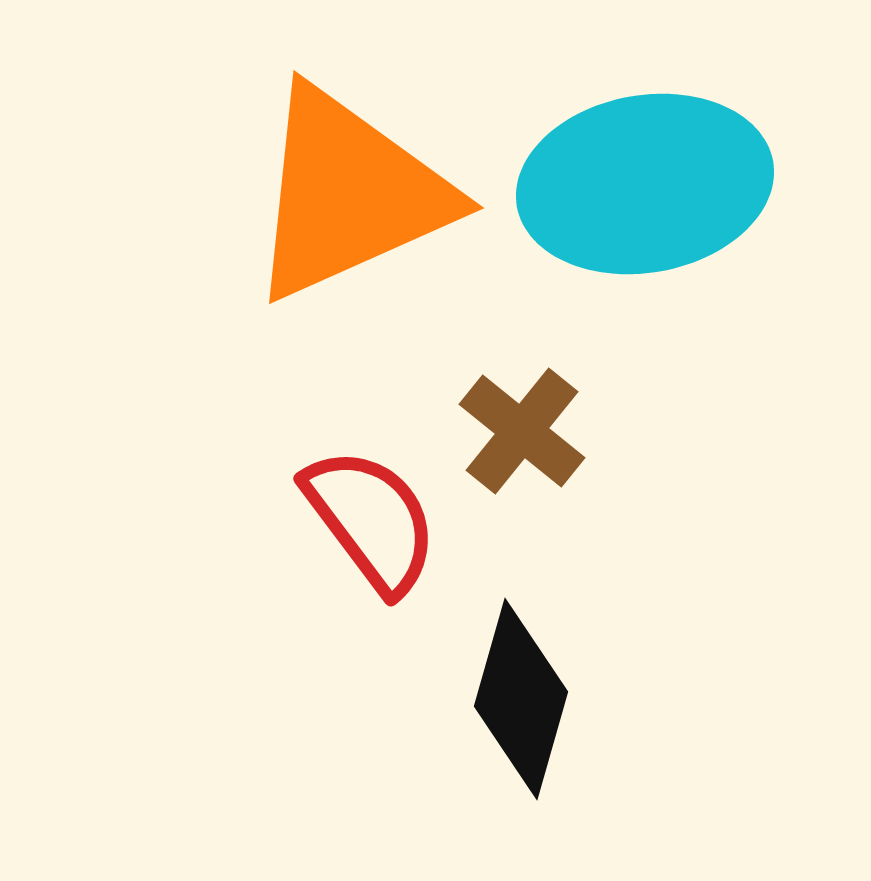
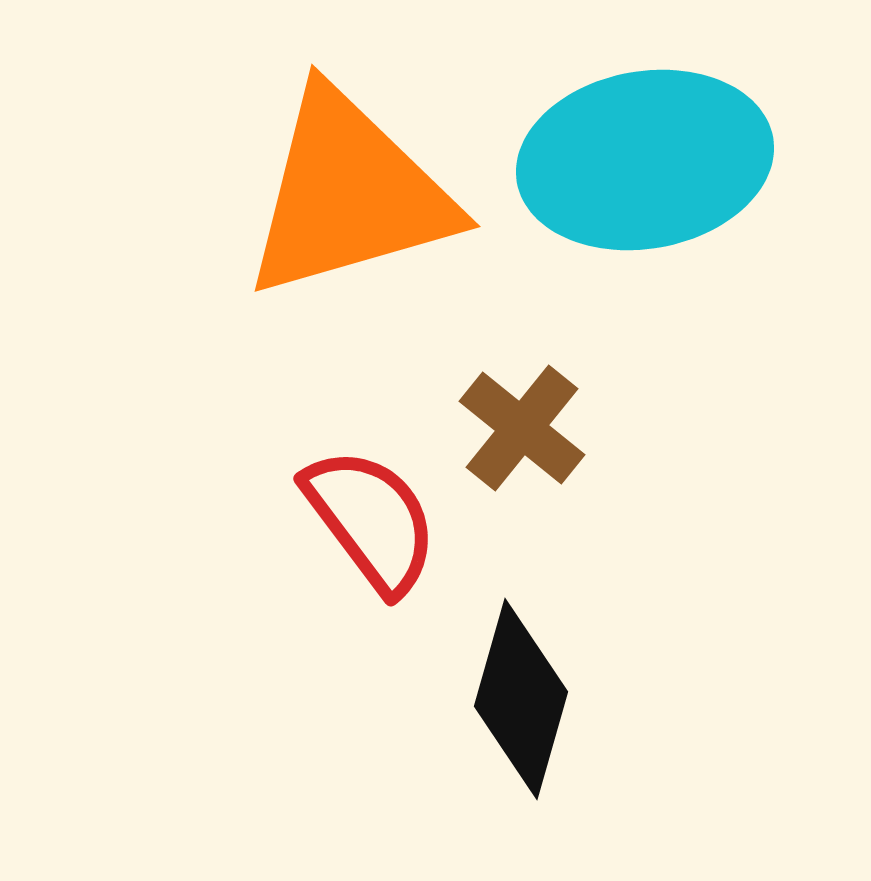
cyan ellipse: moved 24 px up
orange triangle: rotated 8 degrees clockwise
brown cross: moved 3 px up
